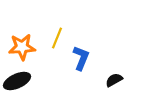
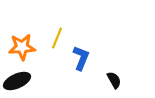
black semicircle: rotated 90 degrees clockwise
